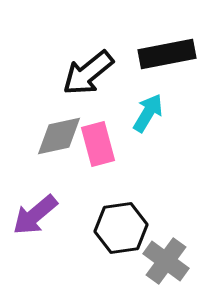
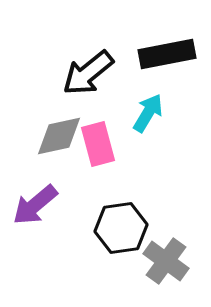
purple arrow: moved 10 px up
